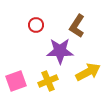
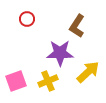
red circle: moved 9 px left, 6 px up
purple star: moved 2 px down
yellow arrow: rotated 15 degrees counterclockwise
